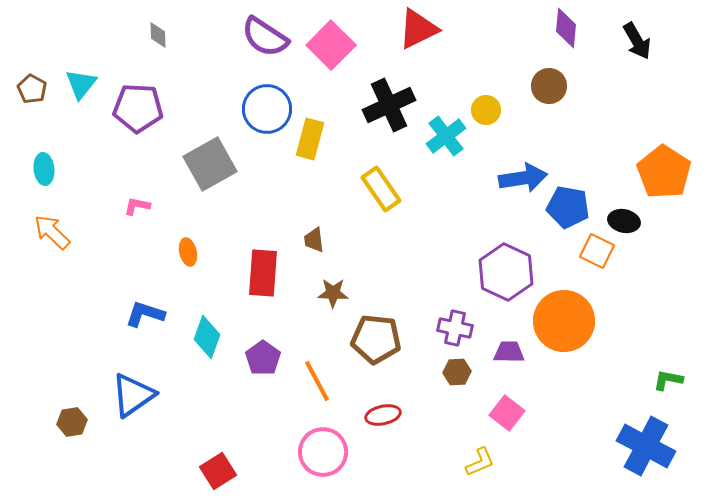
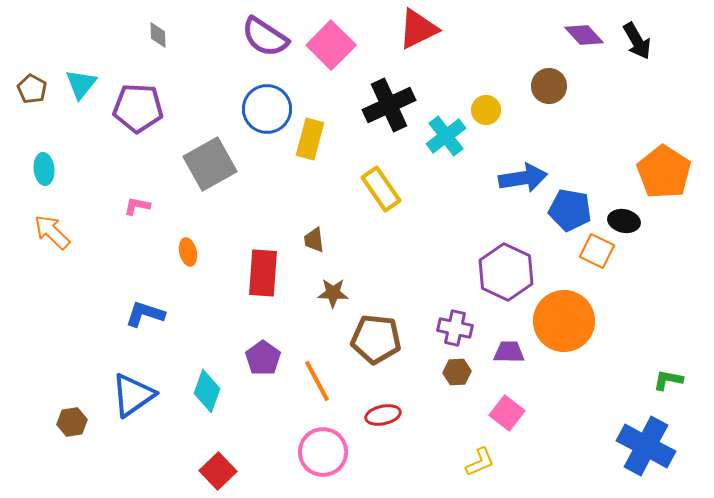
purple diamond at (566, 28): moved 18 px right, 7 px down; rotated 48 degrees counterclockwise
blue pentagon at (568, 207): moved 2 px right, 3 px down
cyan diamond at (207, 337): moved 54 px down
red square at (218, 471): rotated 12 degrees counterclockwise
